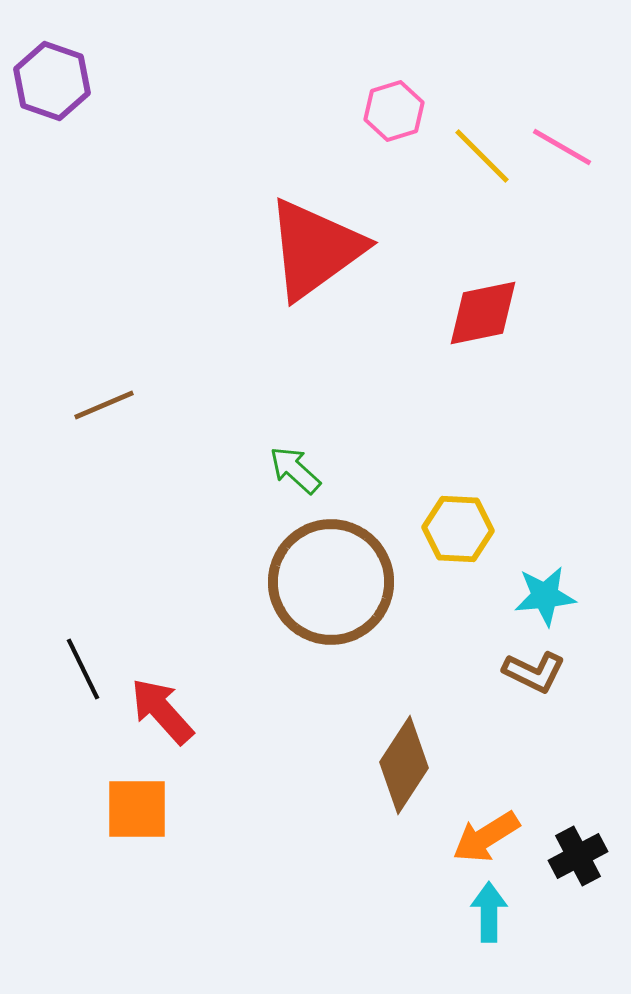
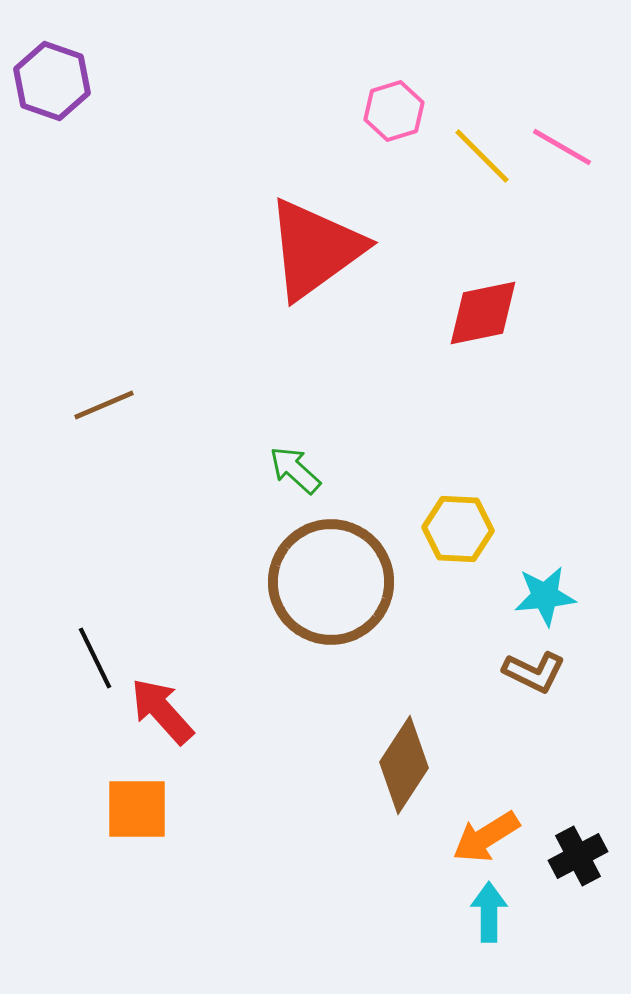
black line: moved 12 px right, 11 px up
